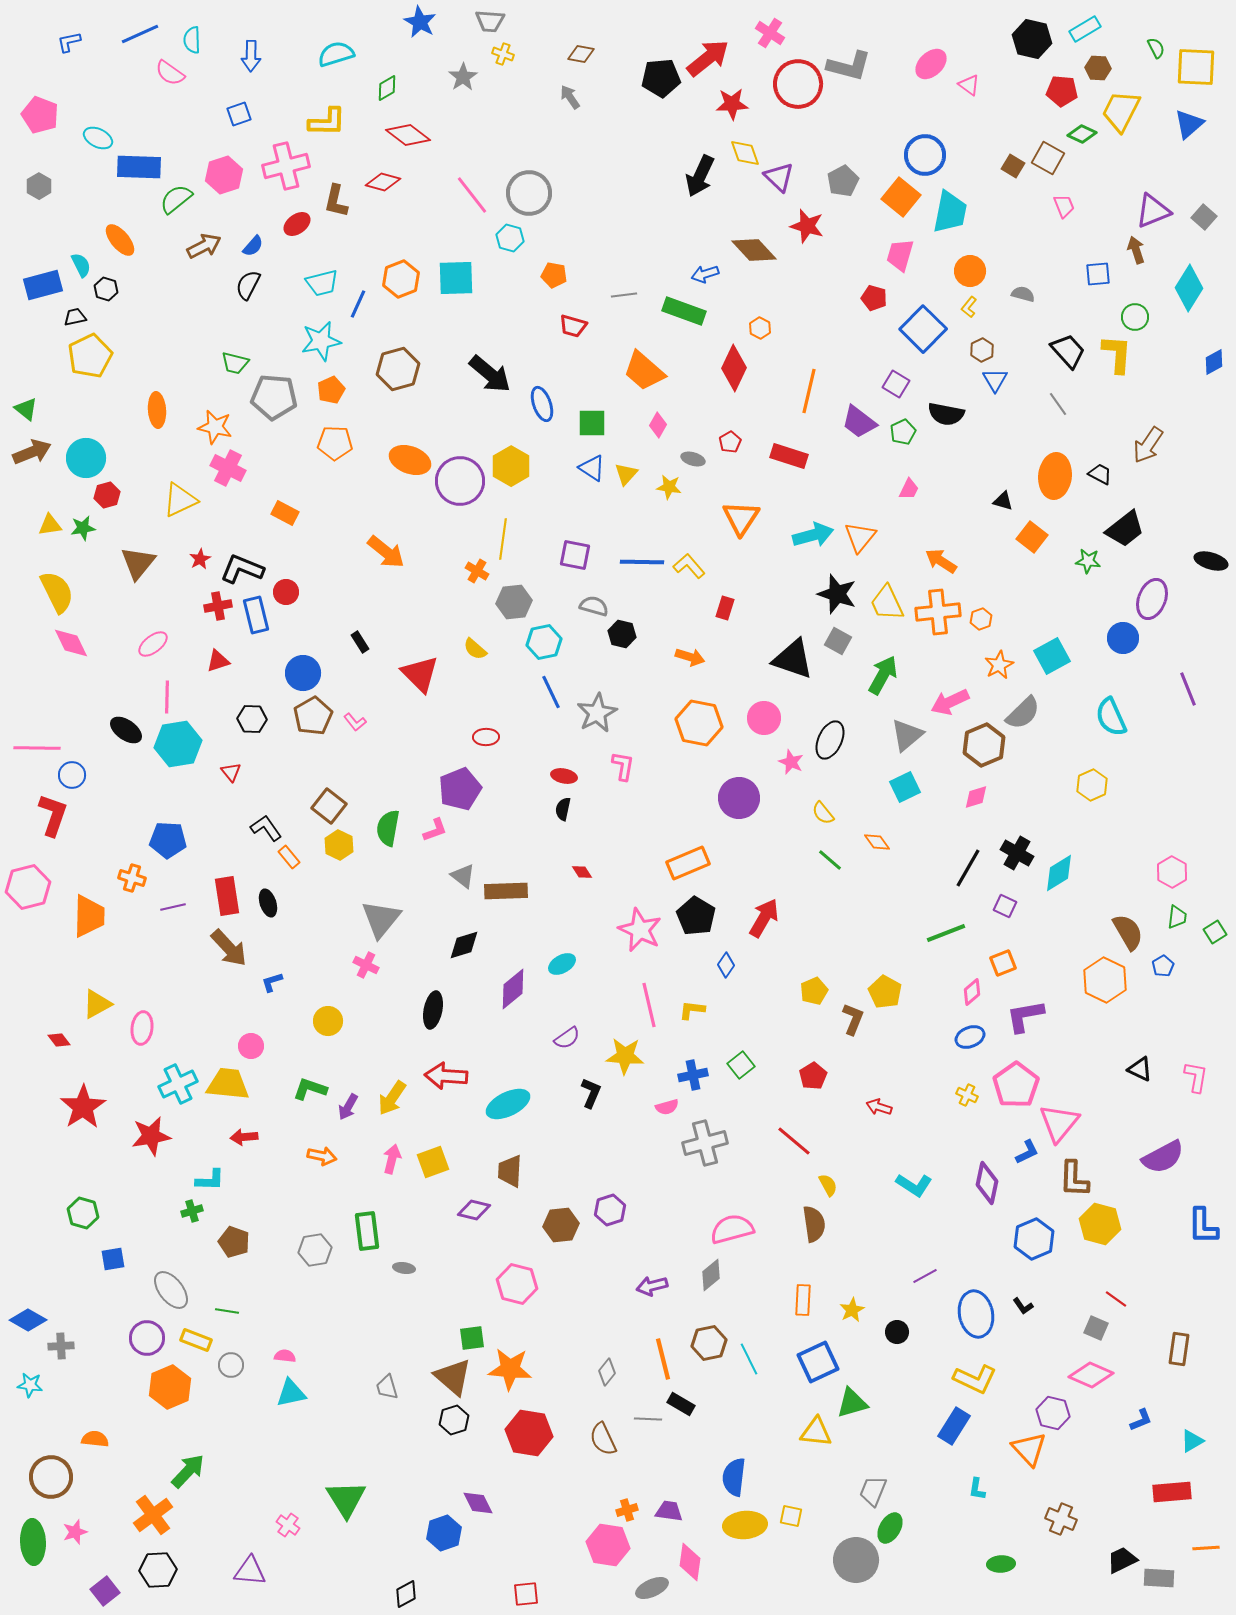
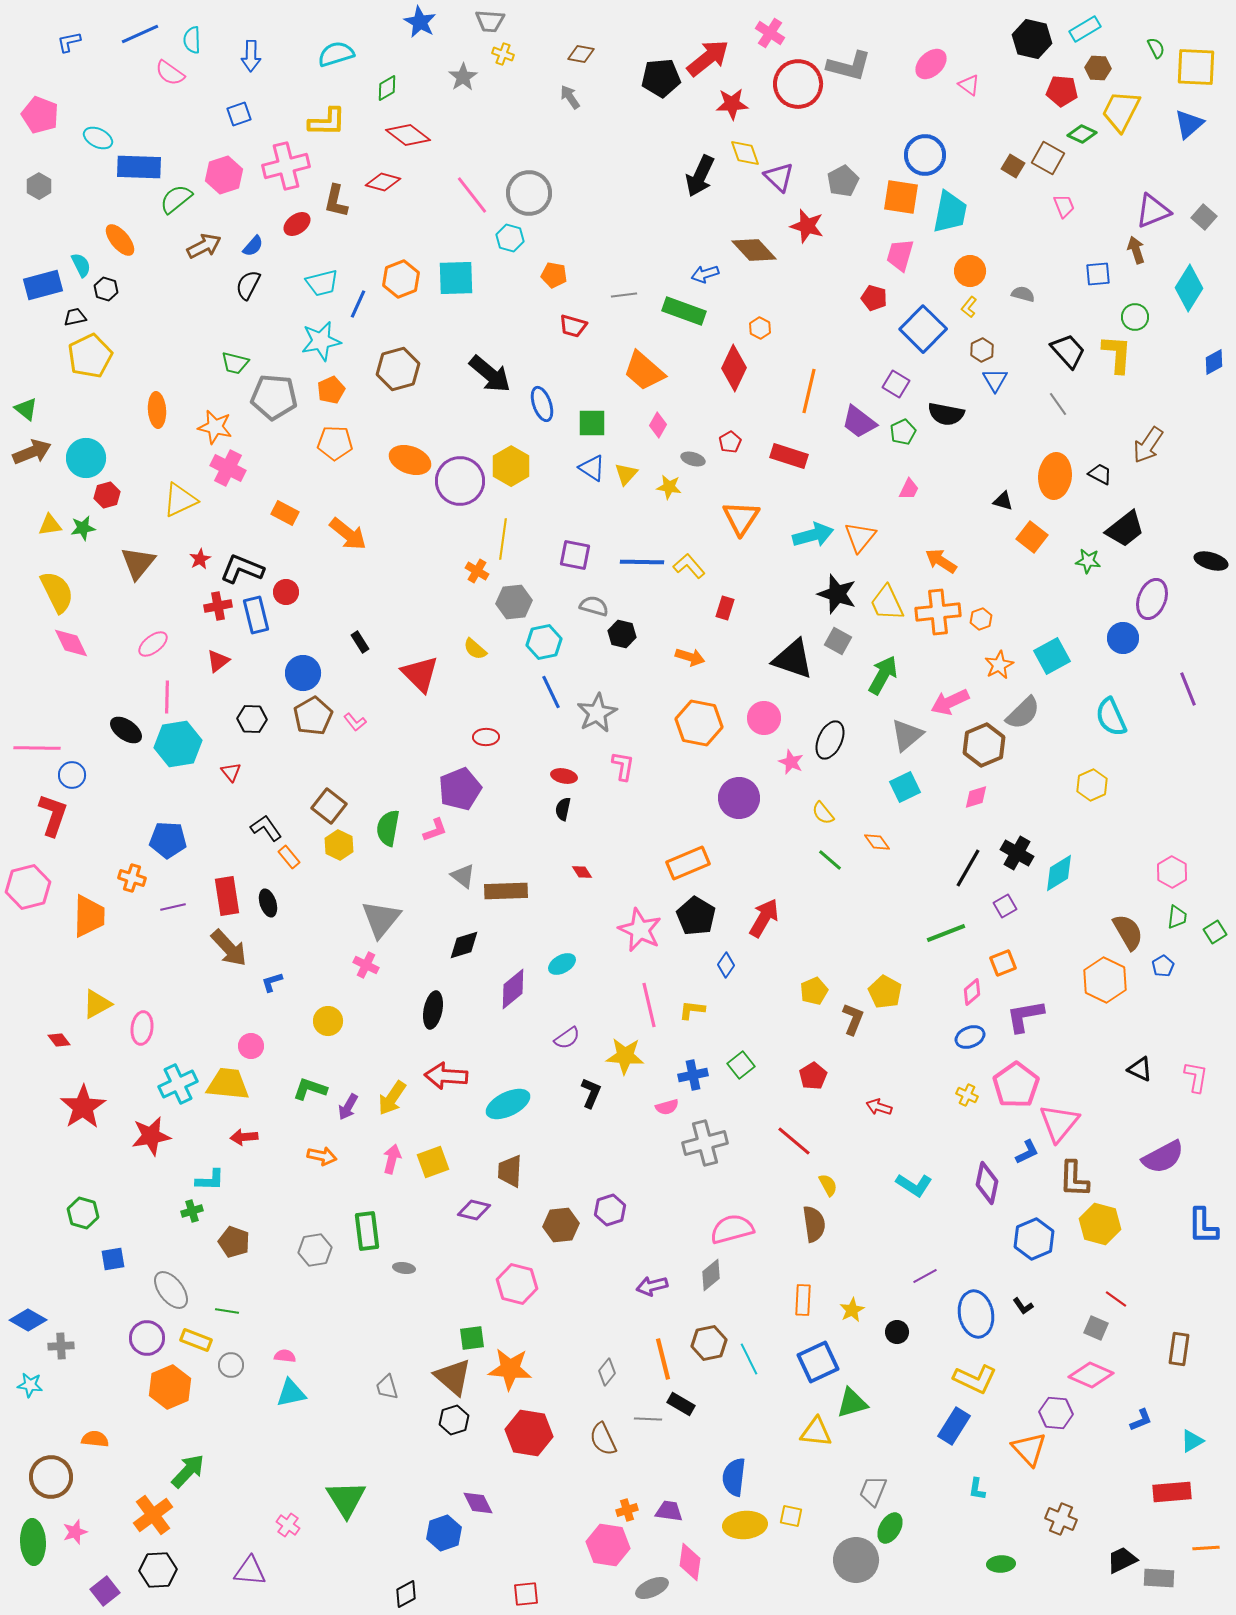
orange square at (901, 197): rotated 30 degrees counterclockwise
orange arrow at (386, 552): moved 38 px left, 18 px up
red triangle at (218, 661): rotated 20 degrees counterclockwise
purple square at (1005, 906): rotated 35 degrees clockwise
purple hexagon at (1053, 1413): moved 3 px right; rotated 8 degrees counterclockwise
